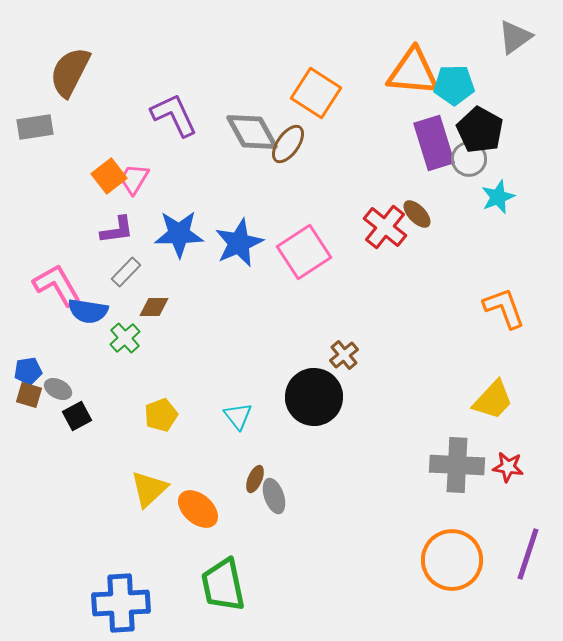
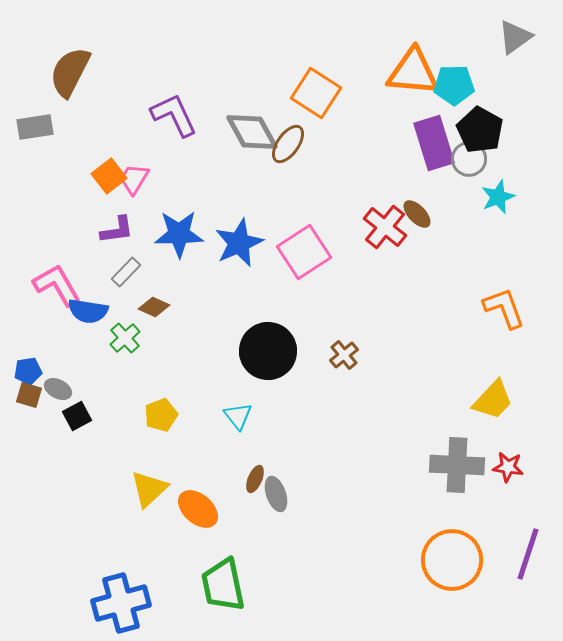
brown diamond at (154, 307): rotated 24 degrees clockwise
black circle at (314, 397): moved 46 px left, 46 px up
gray ellipse at (274, 496): moved 2 px right, 2 px up
blue cross at (121, 603): rotated 12 degrees counterclockwise
